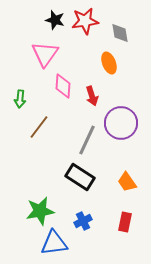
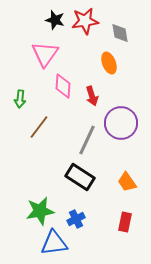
blue cross: moved 7 px left, 2 px up
